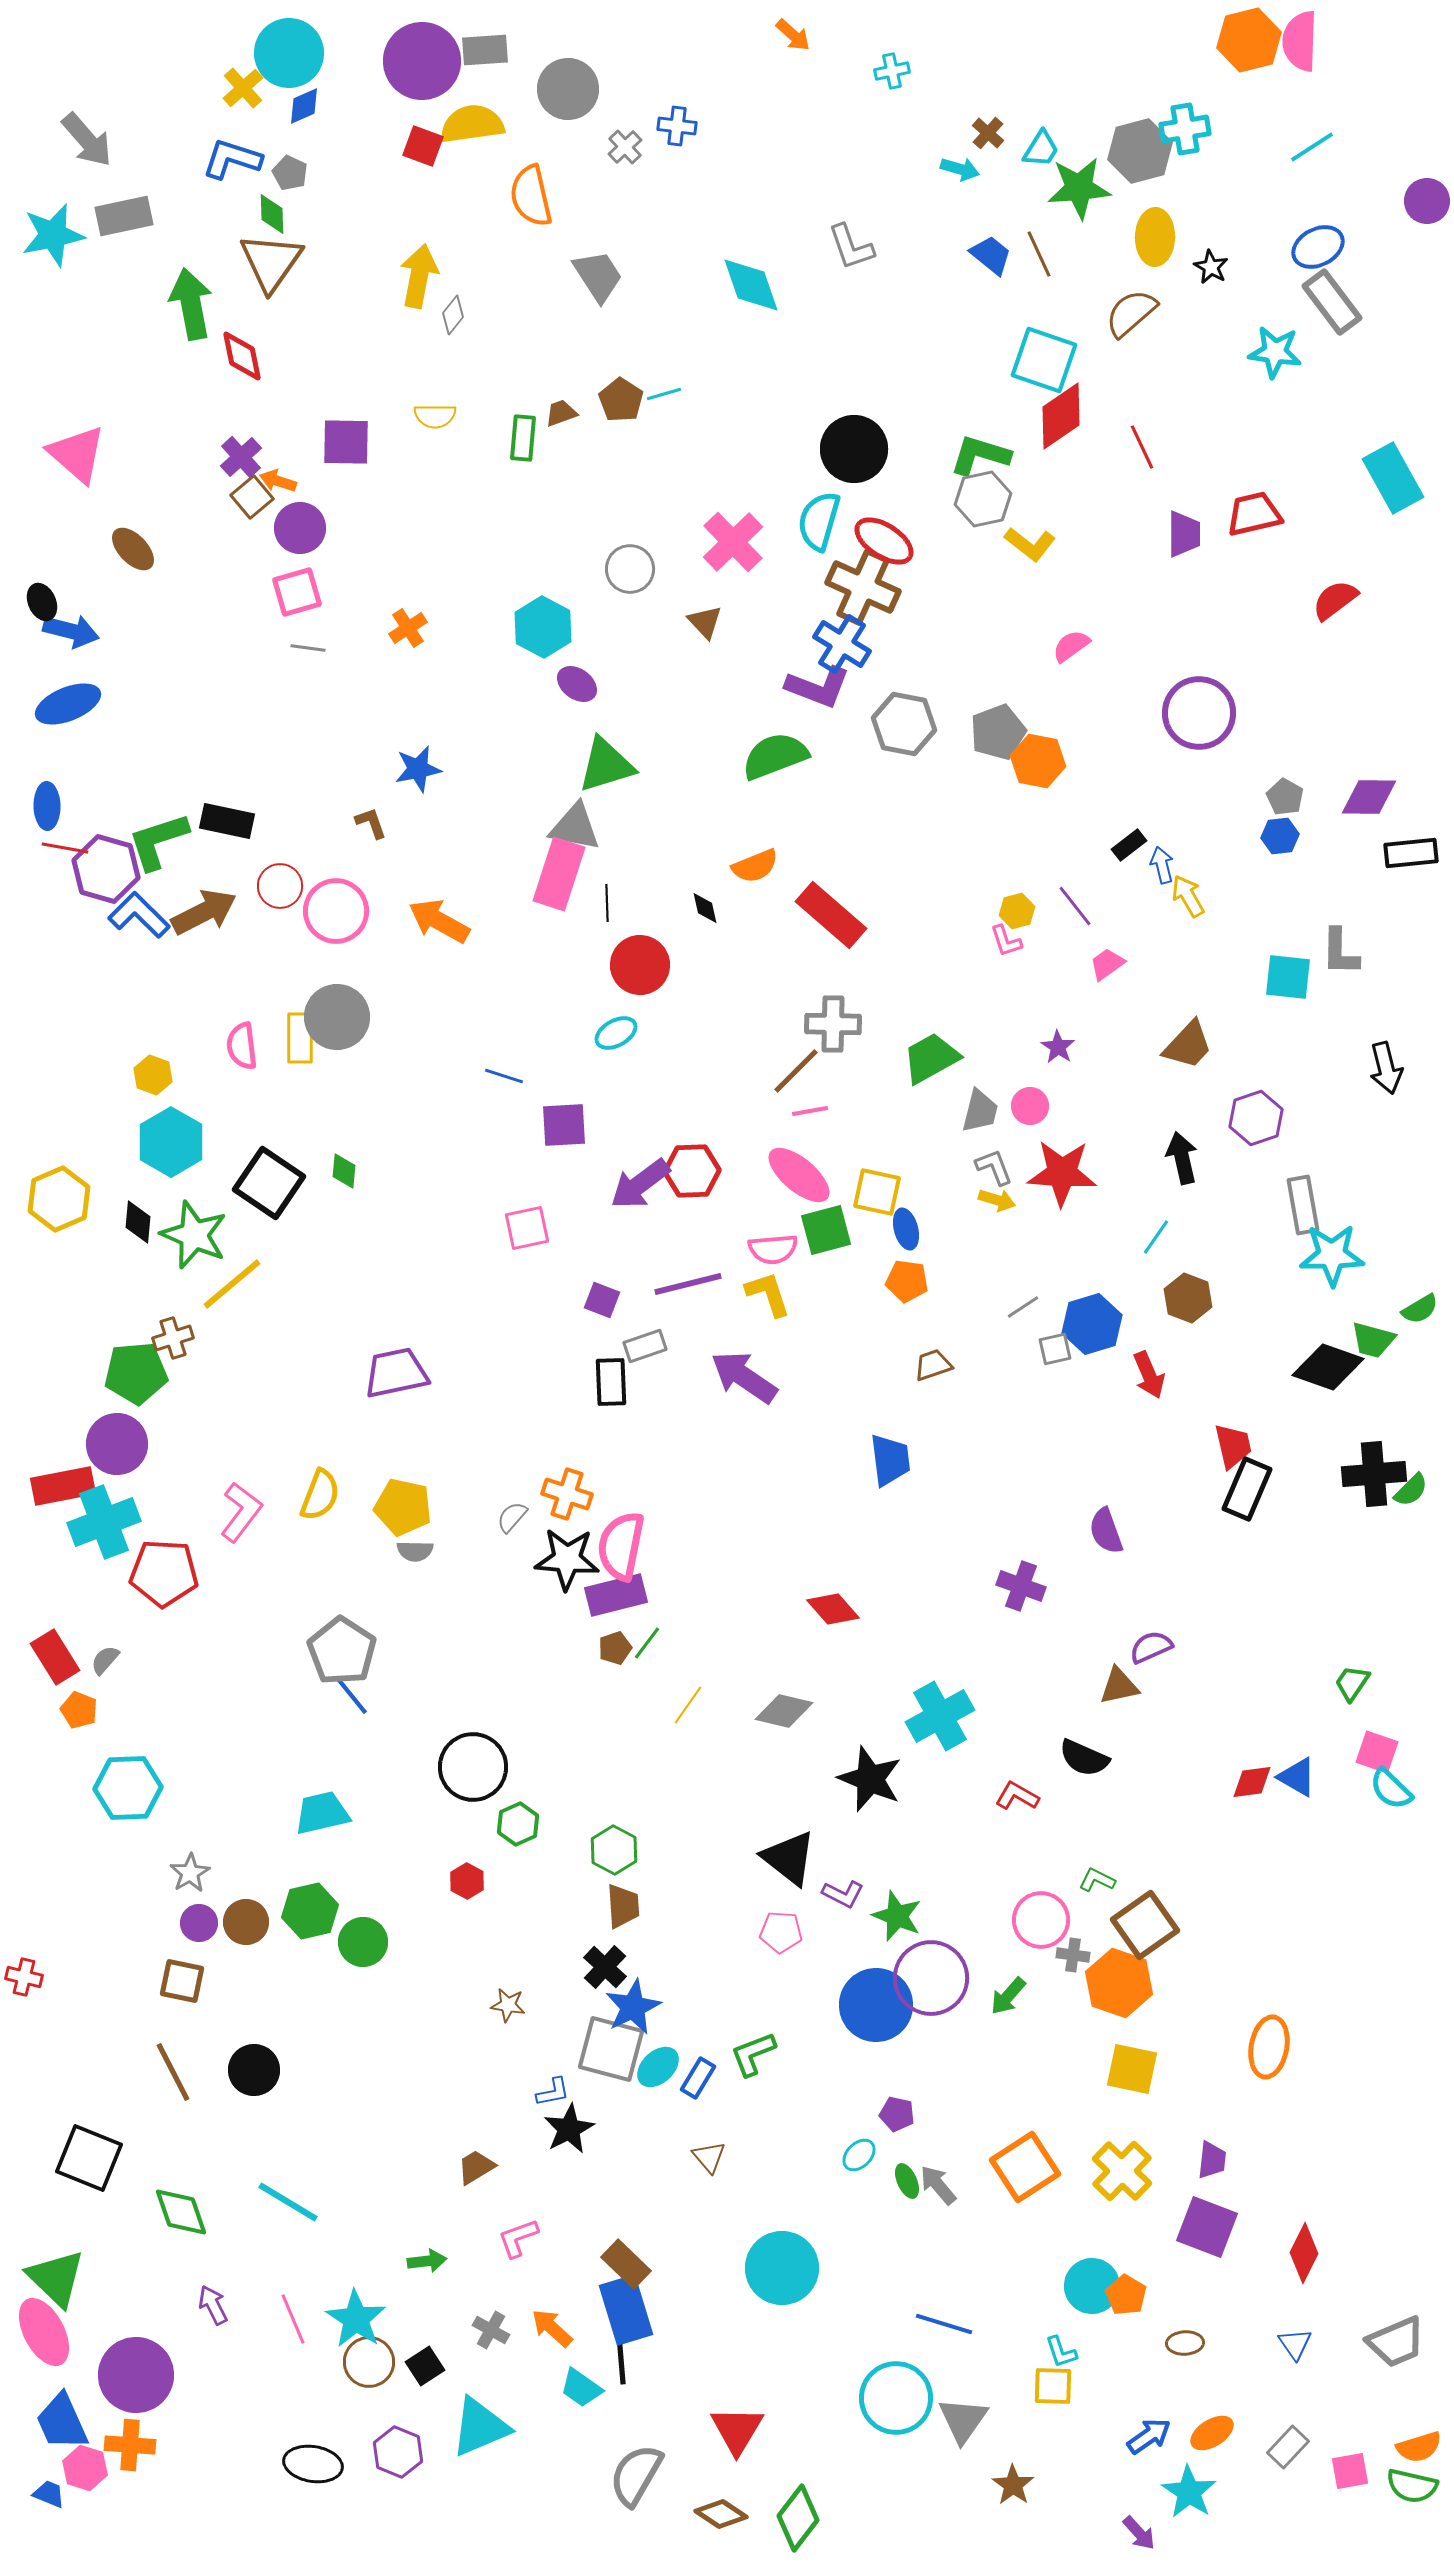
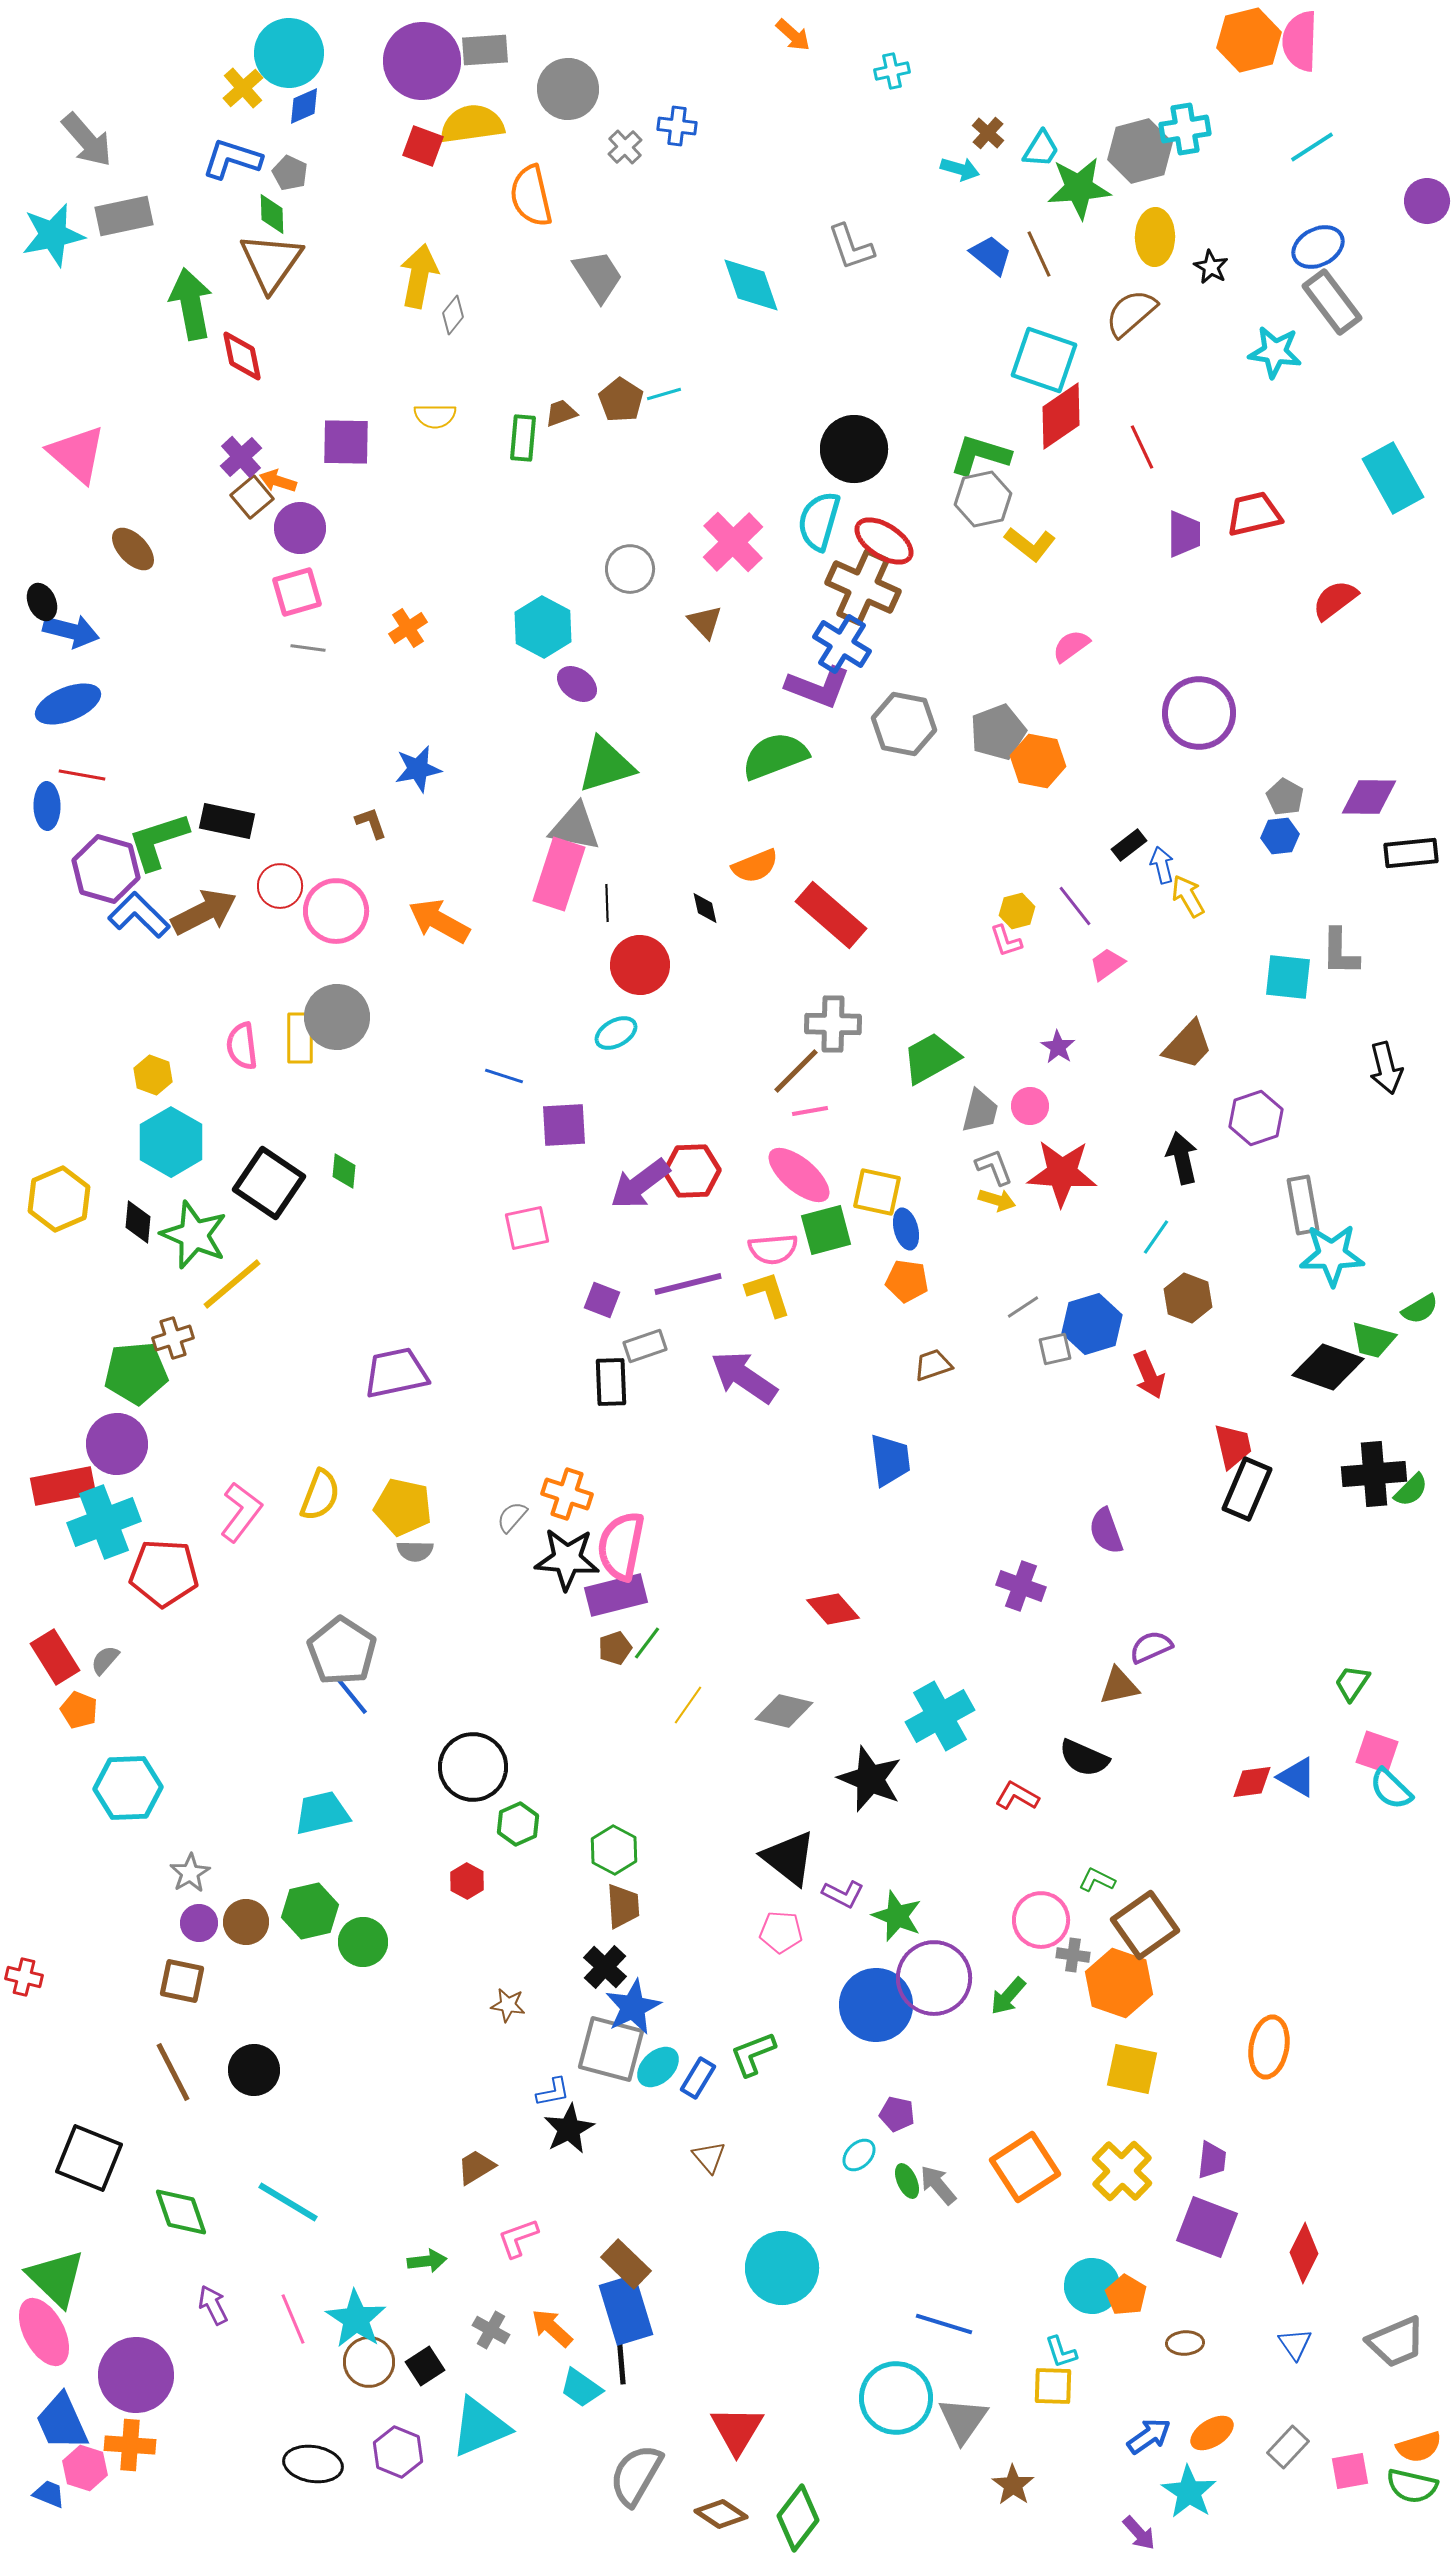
red line at (65, 848): moved 17 px right, 73 px up
purple circle at (931, 1978): moved 3 px right
